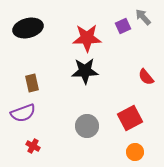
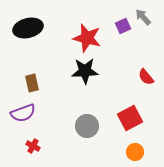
red star: rotated 16 degrees clockwise
